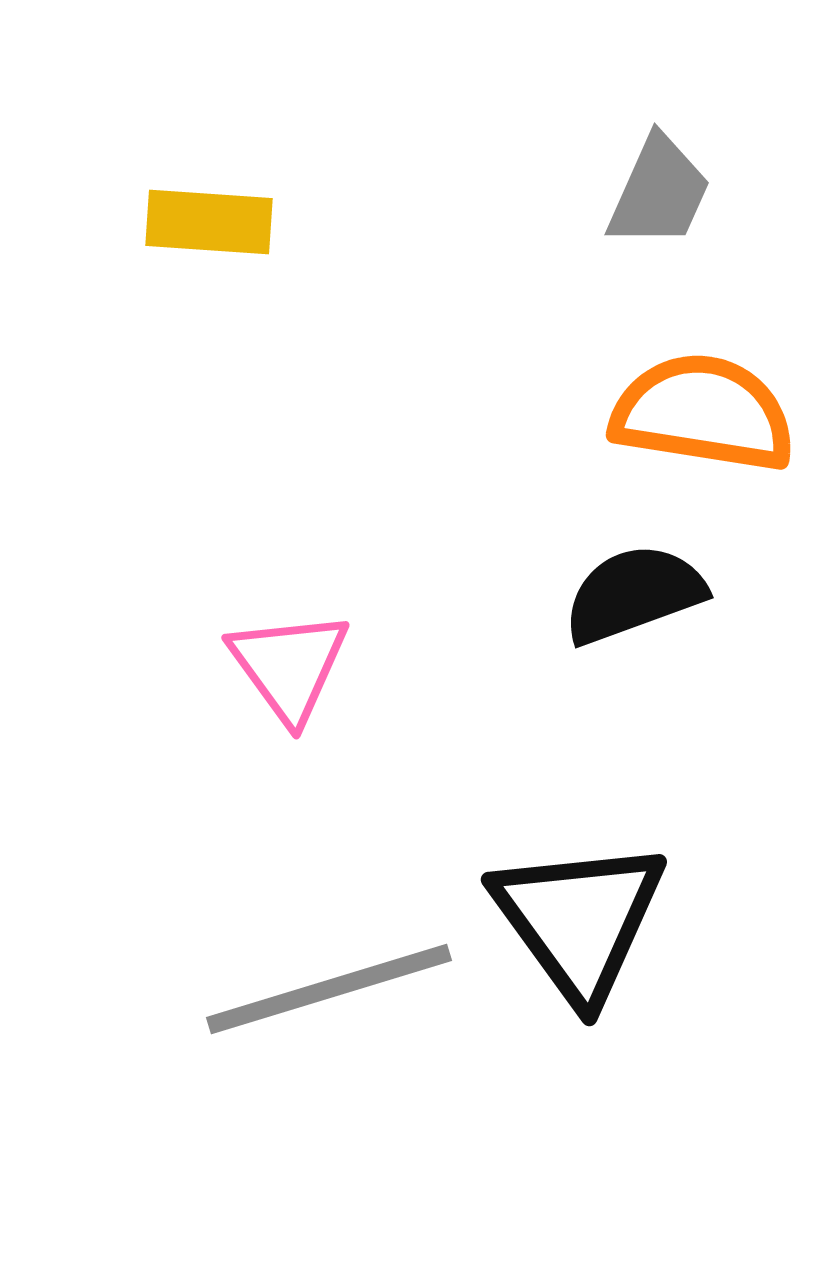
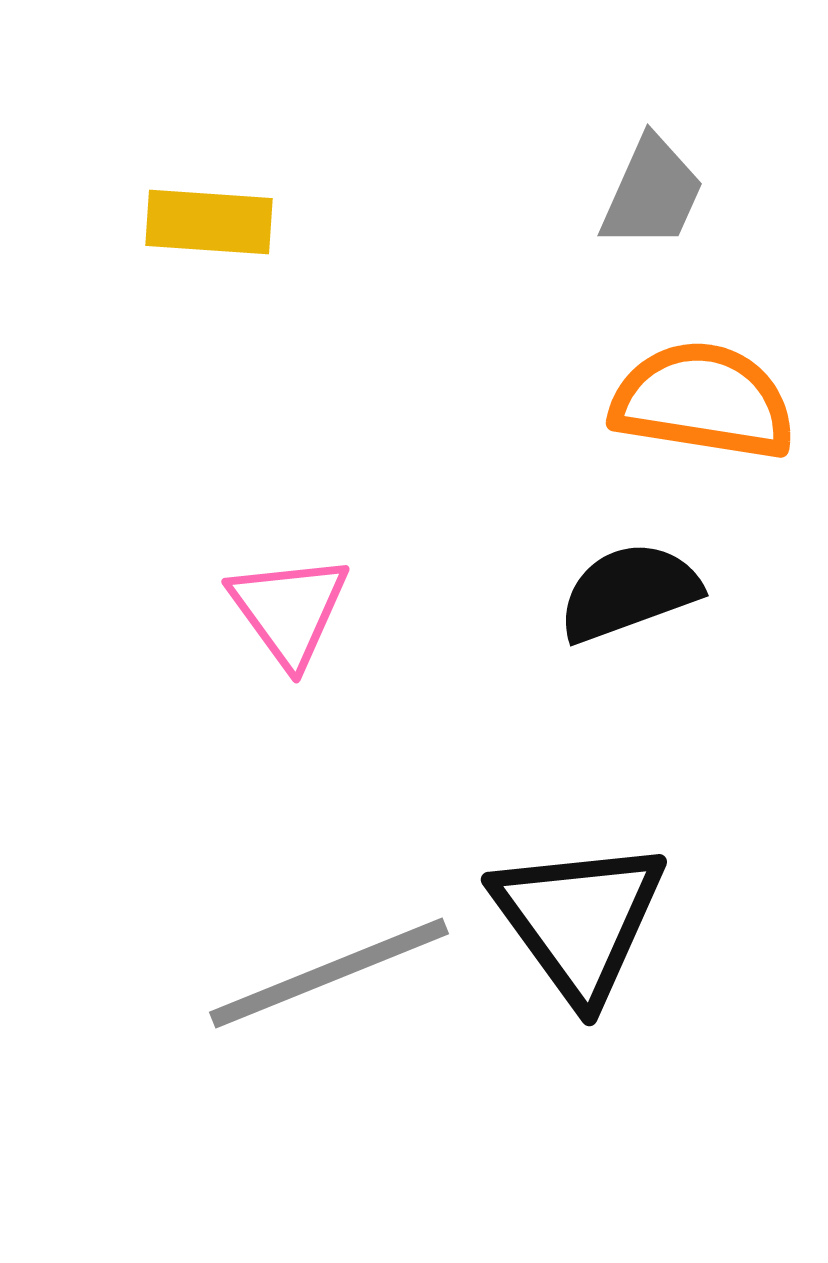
gray trapezoid: moved 7 px left, 1 px down
orange semicircle: moved 12 px up
black semicircle: moved 5 px left, 2 px up
pink triangle: moved 56 px up
gray line: moved 16 px up; rotated 5 degrees counterclockwise
